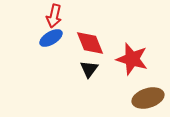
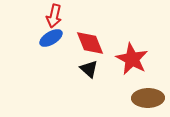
red star: rotated 12 degrees clockwise
black triangle: rotated 24 degrees counterclockwise
brown ellipse: rotated 16 degrees clockwise
